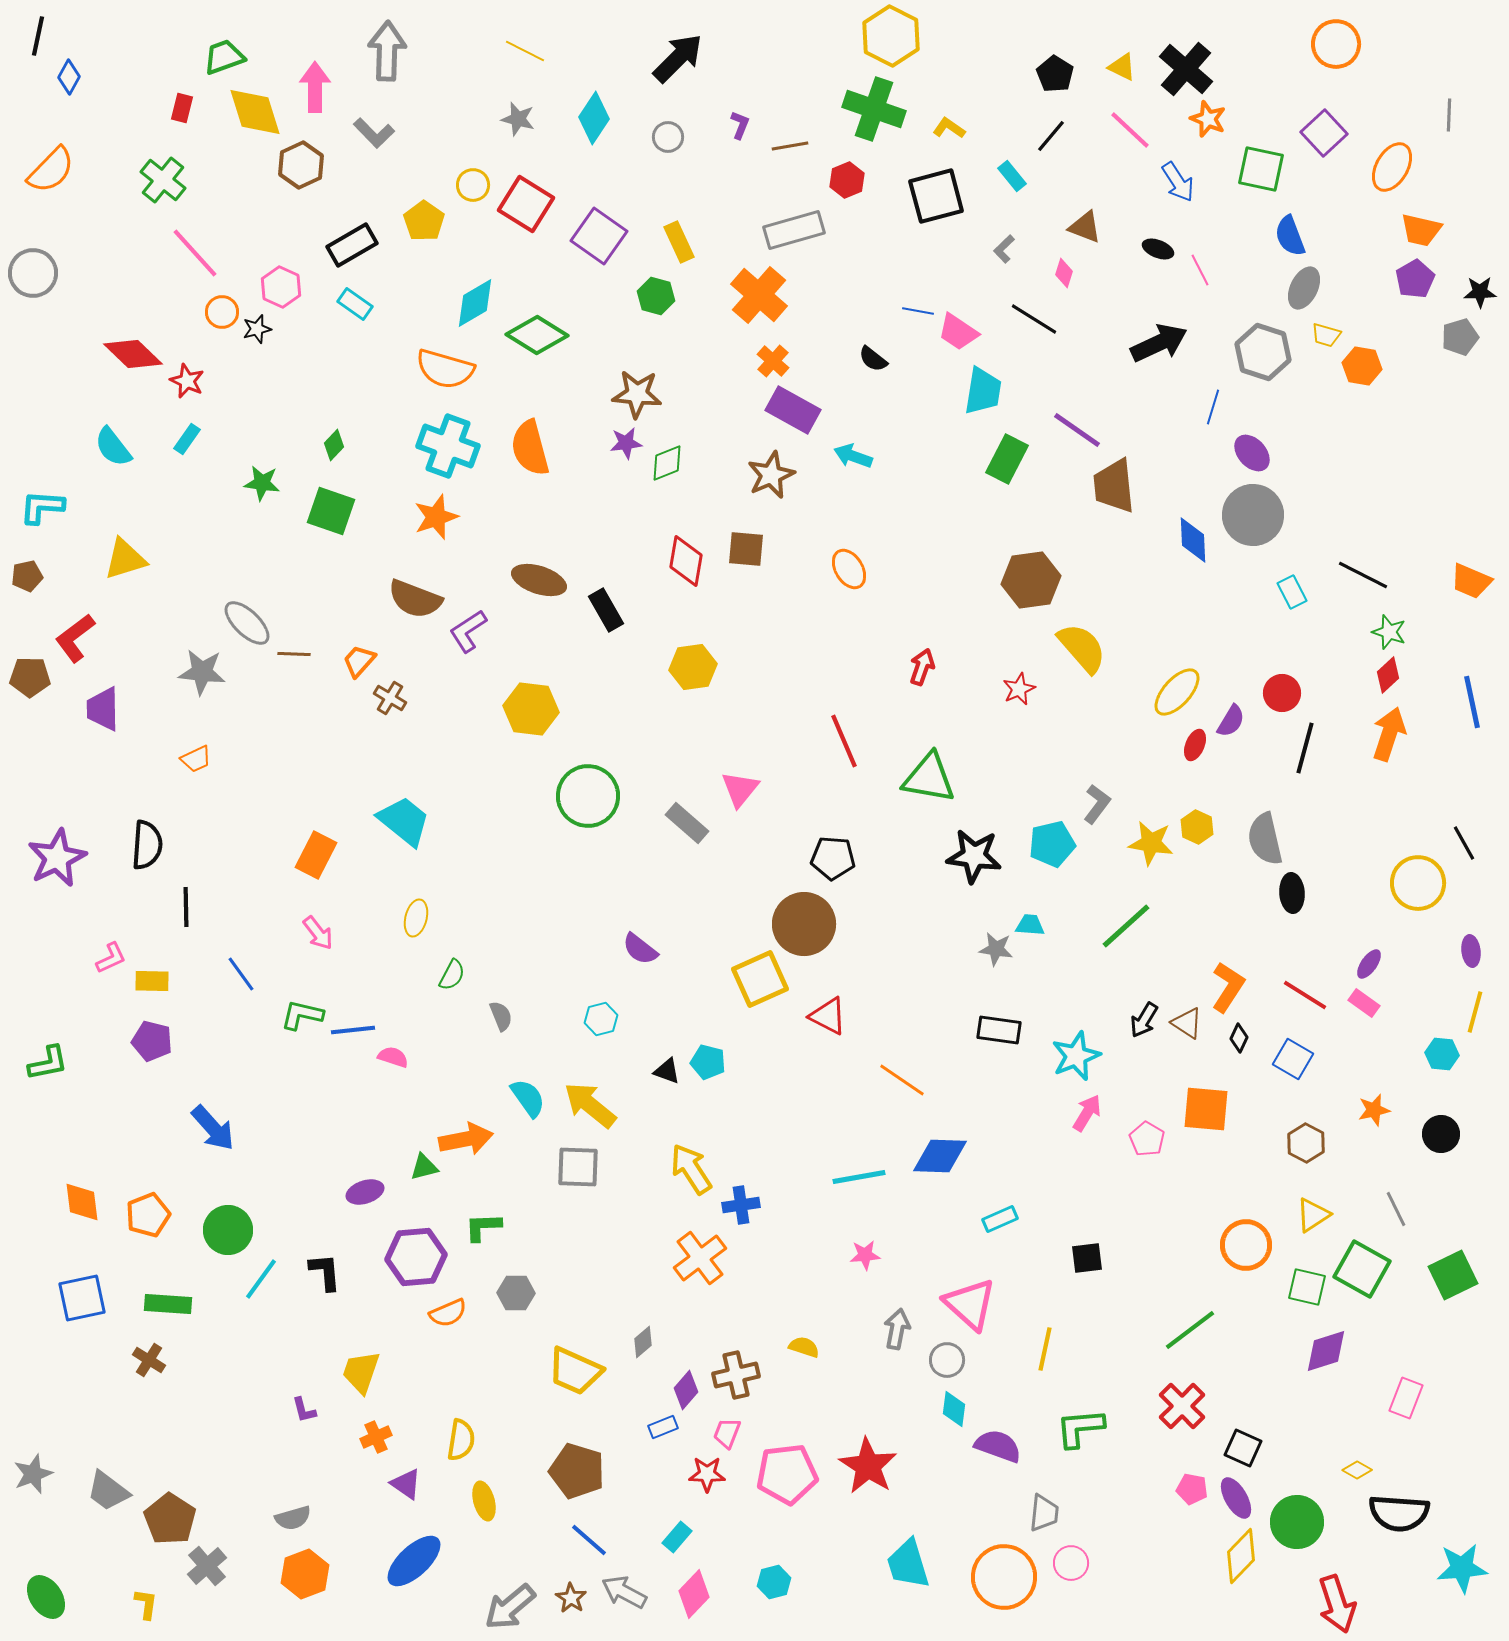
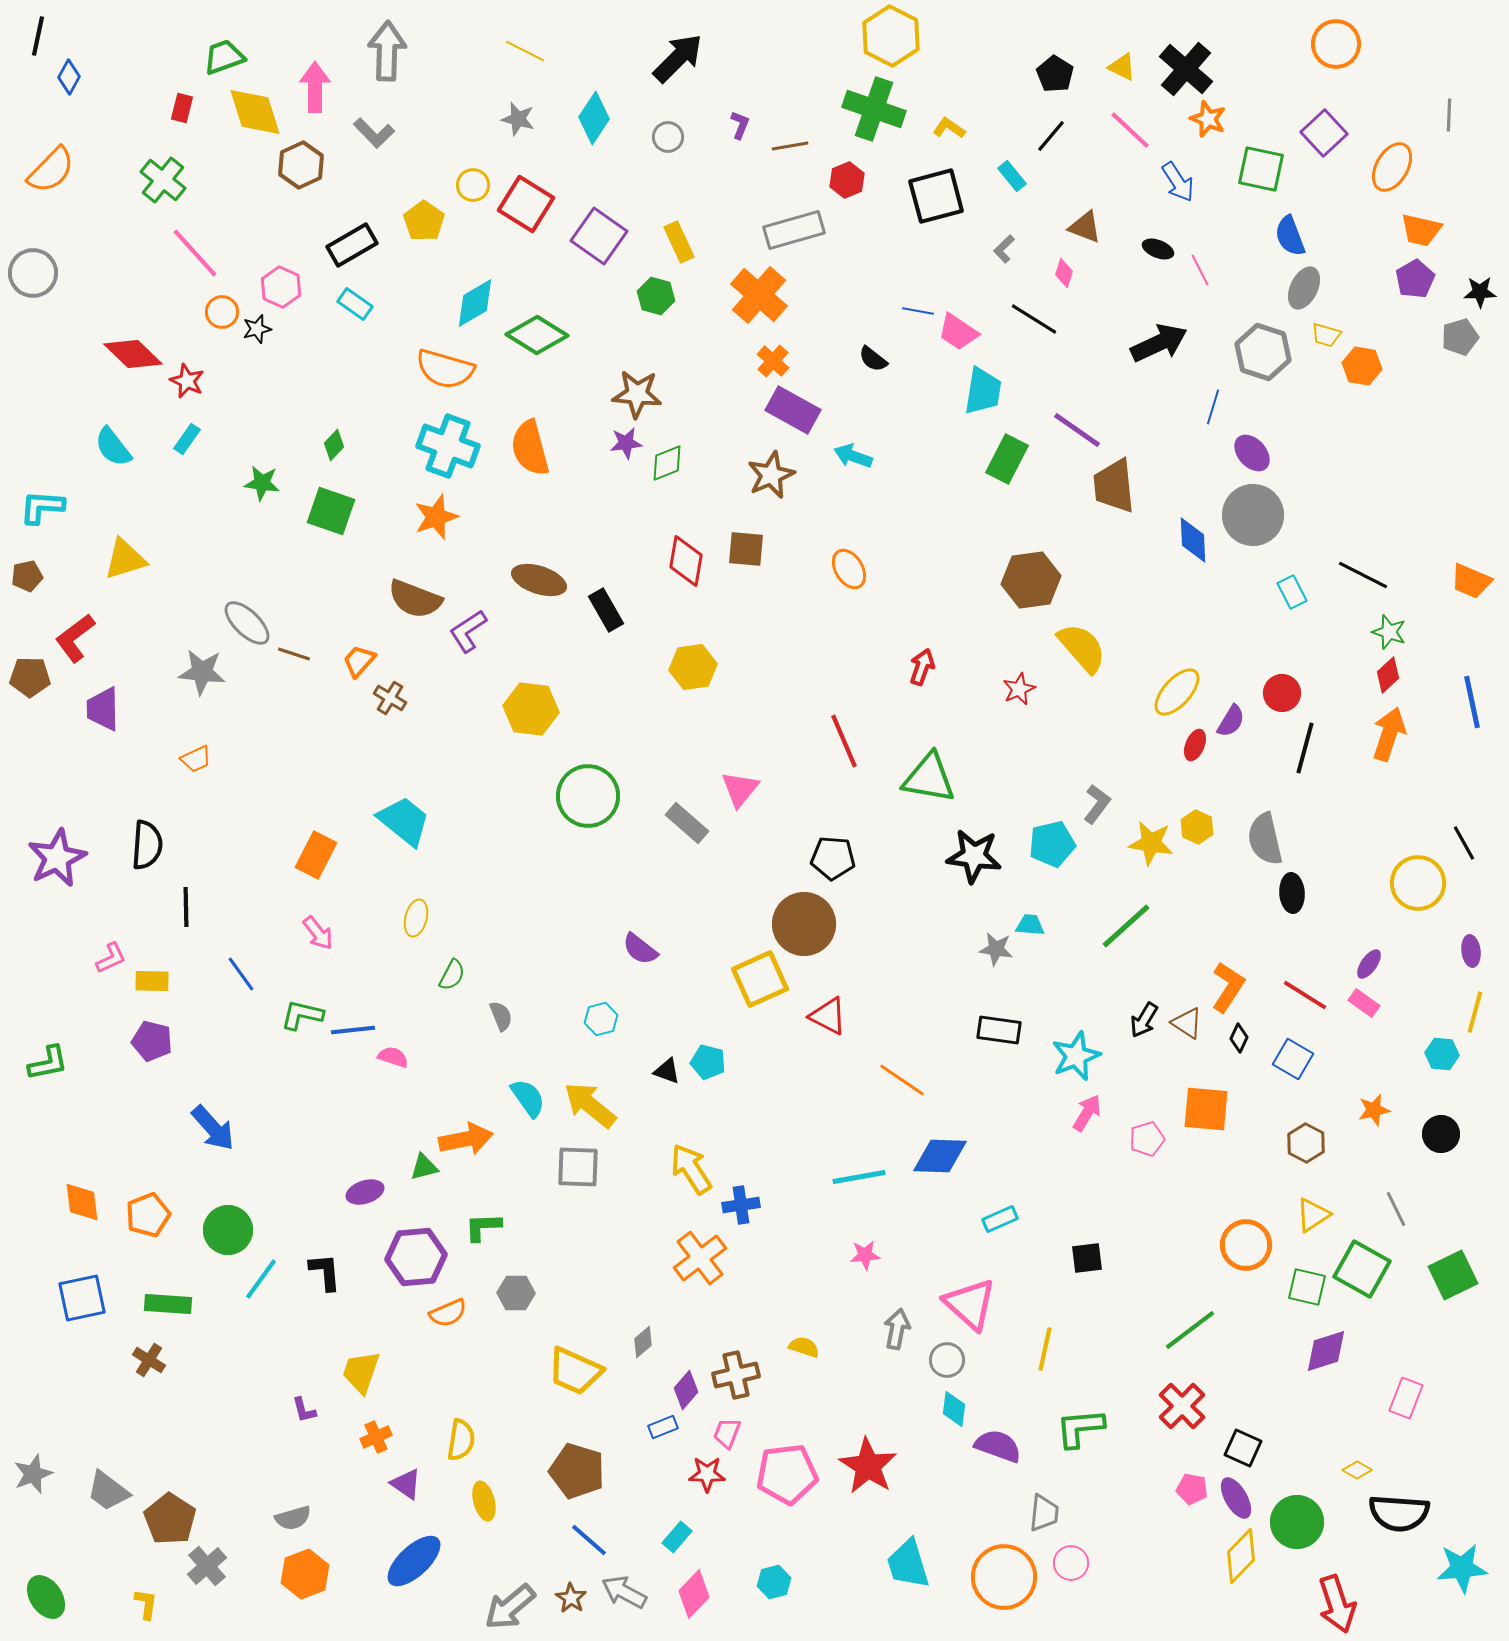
brown line at (294, 654): rotated 16 degrees clockwise
pink pentagon at (1147, 1139): rotated 24 degrees clockwise
